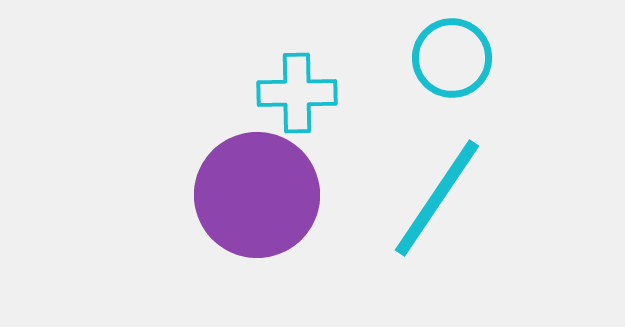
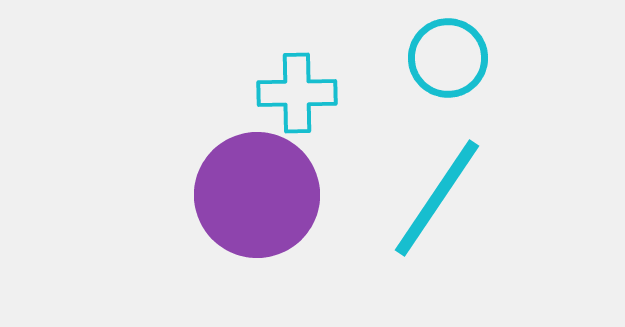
cyan circle: moved 4 px left
